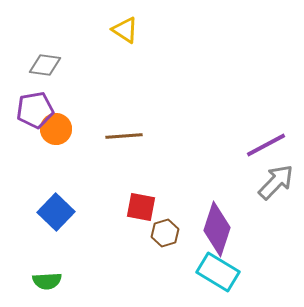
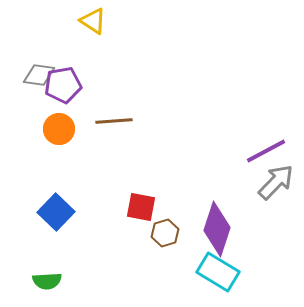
yellow triangle: moved 32 px left, 9 px up
gray diamond: moved 6 px left, 10 px down
purple pentagon: moved 28 px right, 25 px up
orange circle: moved 3 px right
brown line: moved 10 px left, 15 px up
purple line: moved 6 px down
